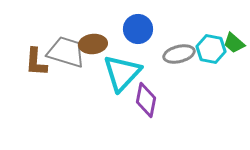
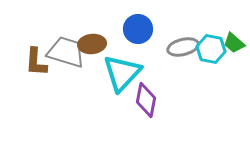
brown ellipse: moved 1 px left
gray ellipse: moved 4 px right, 7 px up
